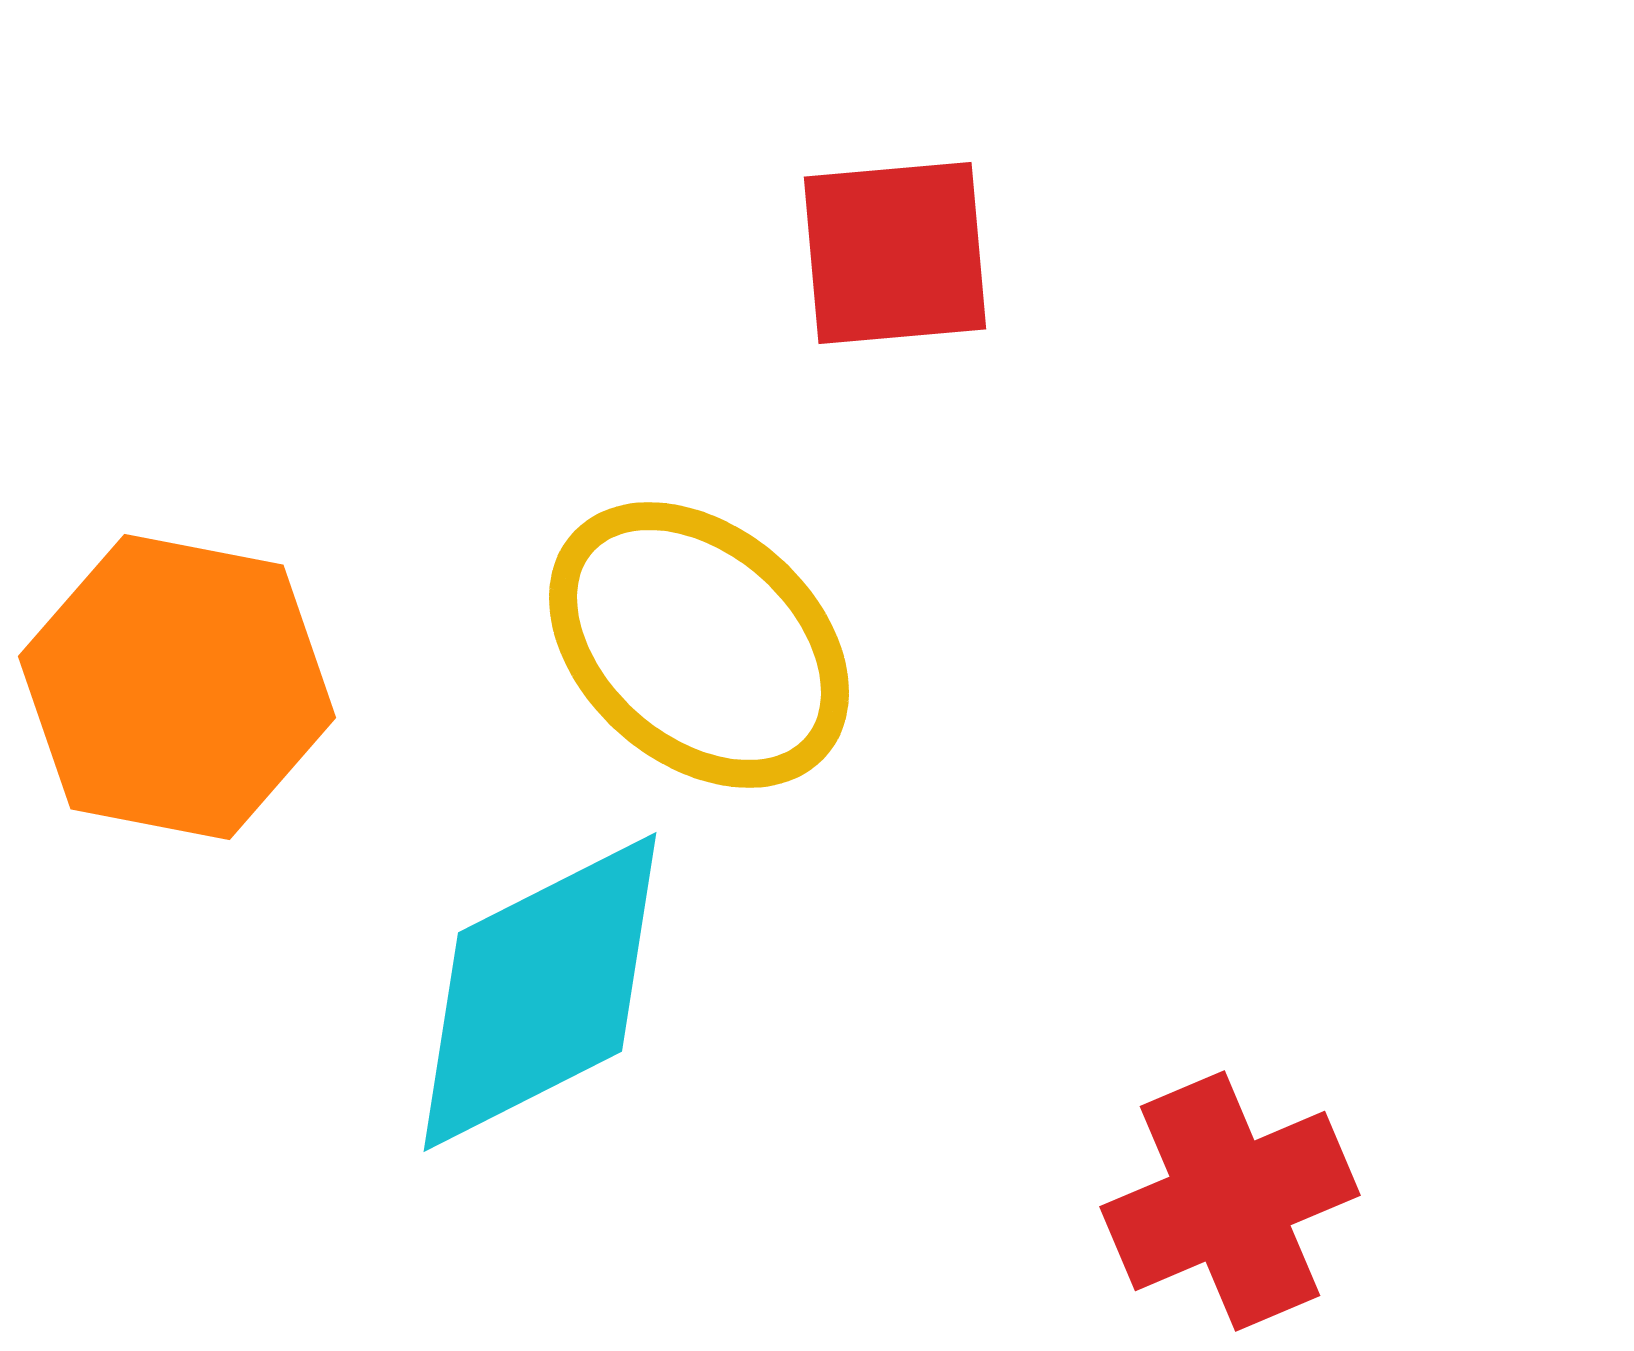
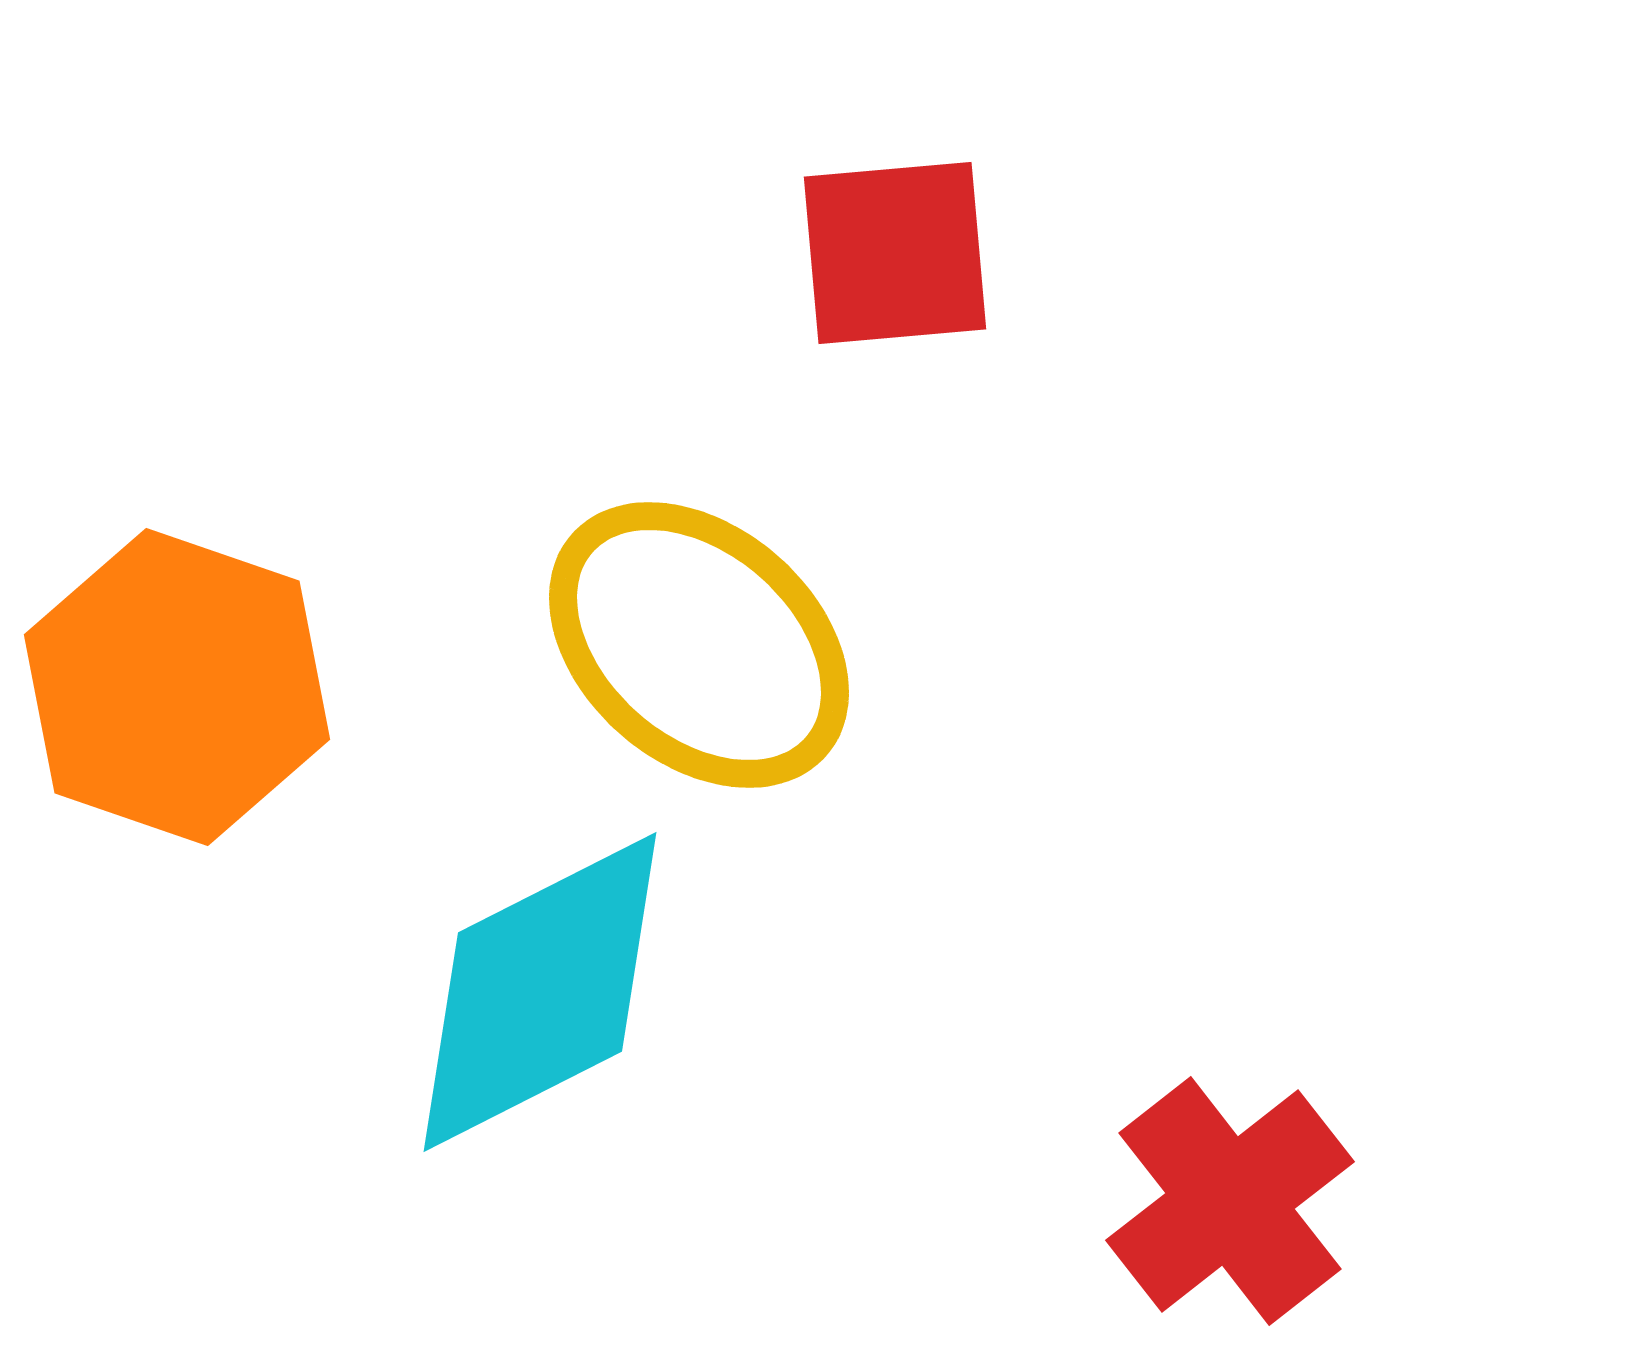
orange hexagon: rotated 8 degrees clockwise
red cross: rotated 15 degrees counterclockwise
